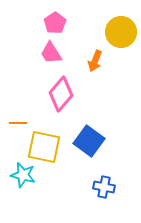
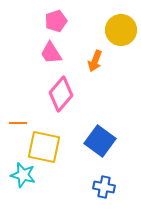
pink pentagon: moved 1 px right, 2 px up; rotated 15 degrees clockwise
yellow circle: moved 2 px up
blue square: moved 11 px right
